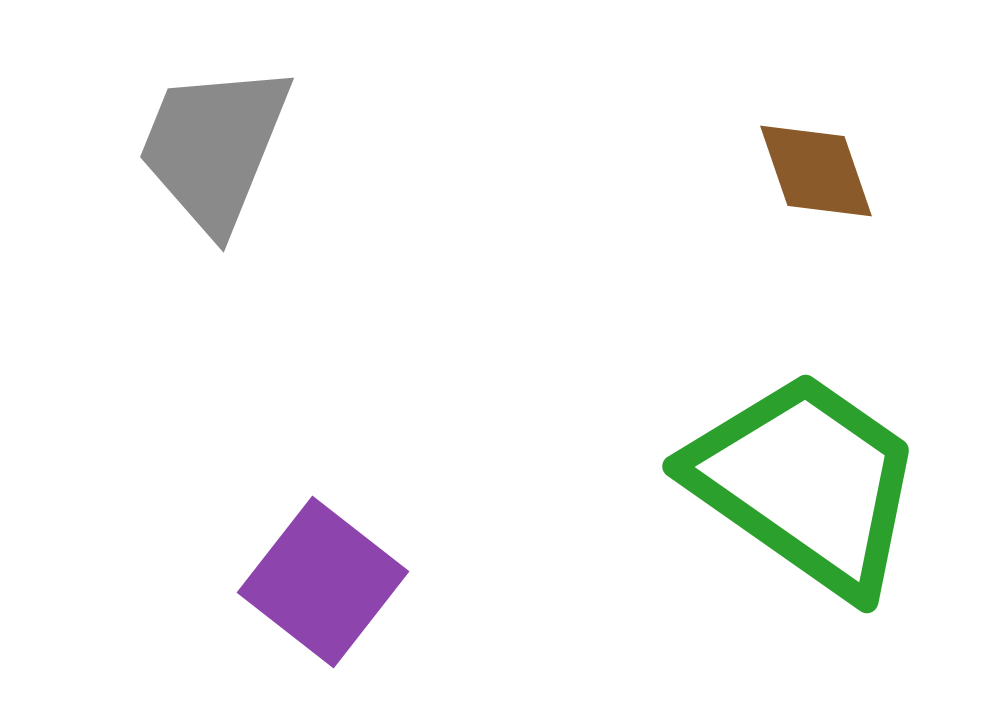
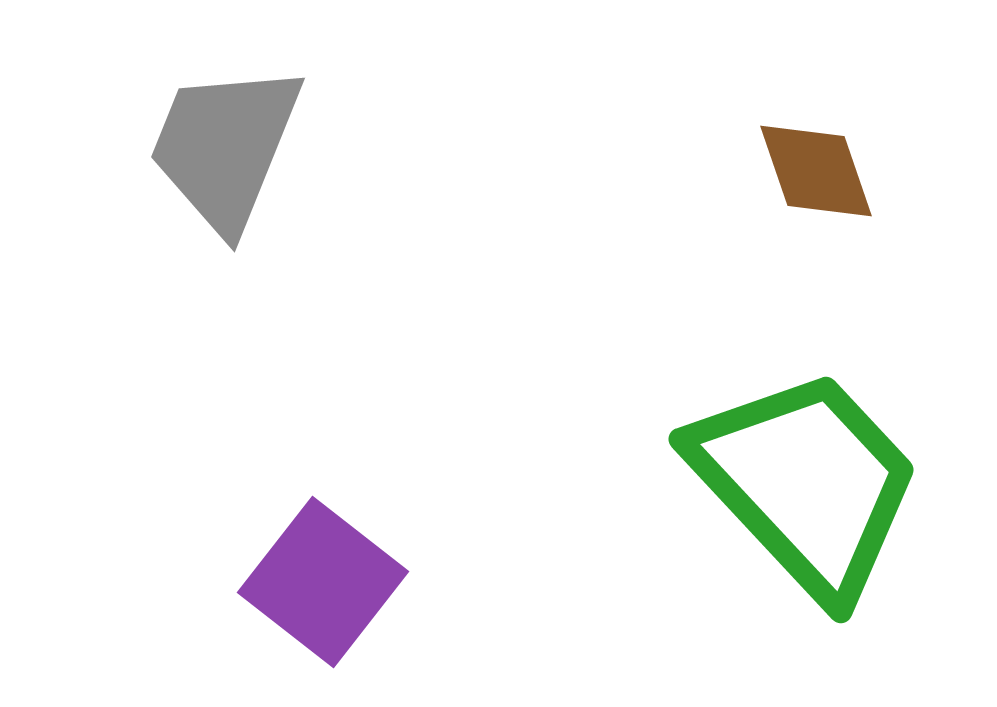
gray trapezoid: moved 11 px right
green trapezoid: rotated 12 degrees clockwise
